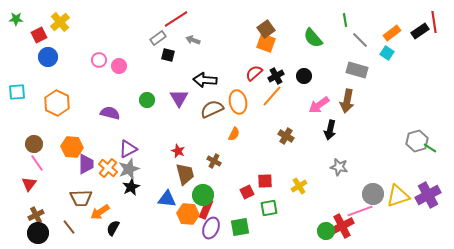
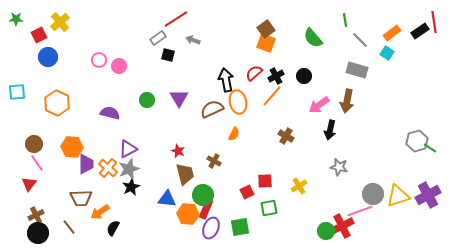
black arrow at (205, 80): moved 21 px right; rotated 75 degrees clockwise
